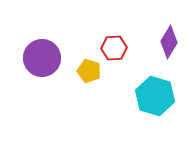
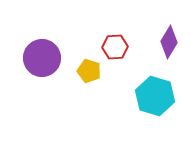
red hexagon: moved 1 px right, 1 px up
